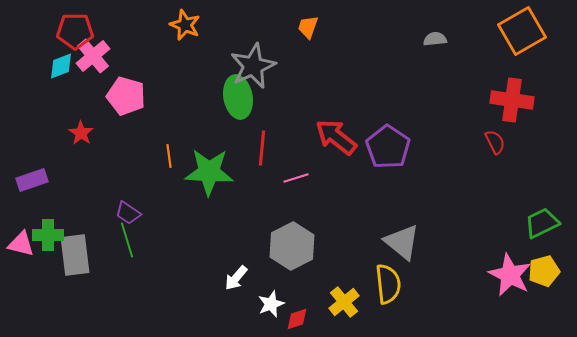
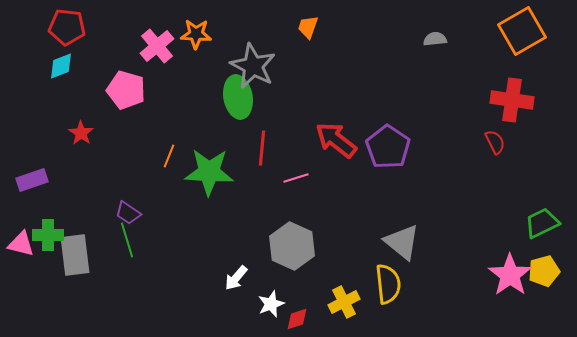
orange star: moved 11 px right, 9 px down; rotated 20 degrees counterclockwise
red pentagon: moved 8 px left, 4 px up; rotated 6 degrees clockwise
pink cross: moved 64 px right, 10 px up
gray star: rotated 21 degrees counterclockwise
pink pentagon: moved 6 px up
red arrow: moved 3 px down
orange line: rotated 30 degrees clockwise
gray hexagon: rotated 9 degrees counterclockwise
pink star: rotated 9 degrees clockwise
yellow cross: rotated 12 degrees clockwise
